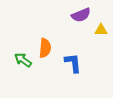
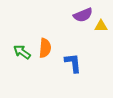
purple semicircle: moved 2 px right
yellow triangle: moved 4 px up
green arrow: moved 1 px left, 8 px up
